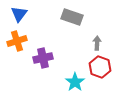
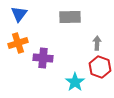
gray rectangle: moved 2 px left; rotated 20 degrees counterclockwise
orange cross: moved 1 px right, 2 px down
purple cross: rotated 18 degrees clockwise
